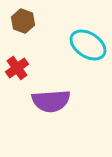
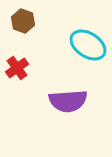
purple semicircle: moved 17 px right
